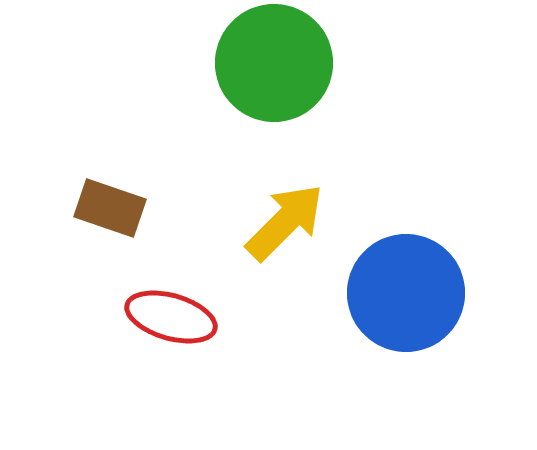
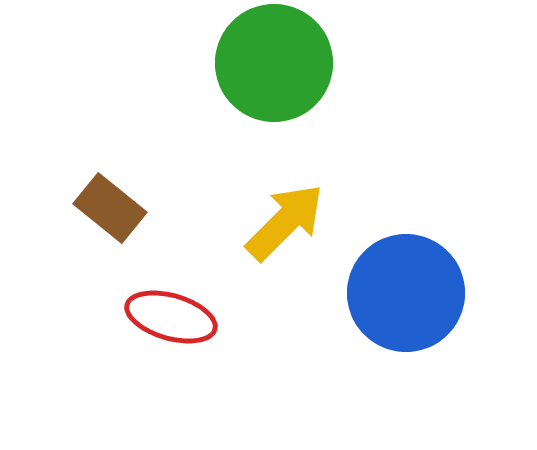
brown rectangle: rotated 20 degrees clockwise
